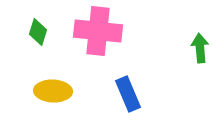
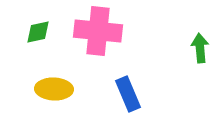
green diamond: rotated 60 degrees clockwise
yellow ellipse: moved 1 px right, 2 px up
